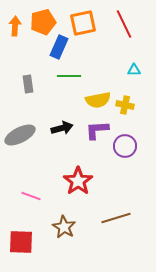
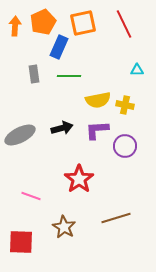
orange pentagon: rotated 10 degrees counterclockwise
cyan triangle: moved 3 px right
gray rectangle: moved 6 px right, 10 px up
red star: moved 1 px right, 2 px up
